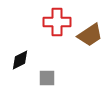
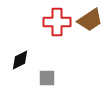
brown trapezoid: moved 15 px up
